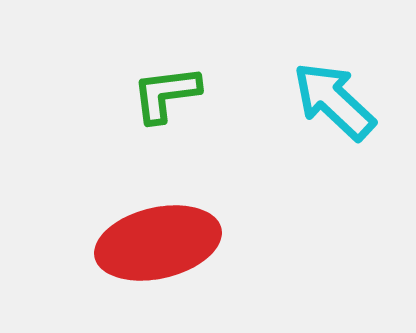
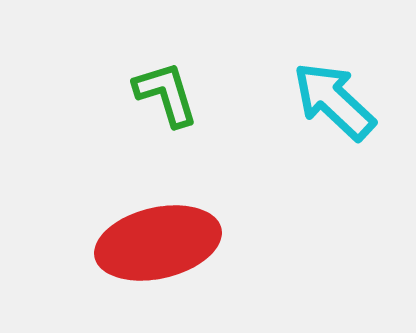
green L-shape: rotated 80 degrees clockwise
